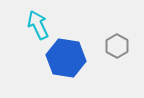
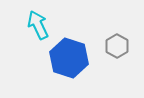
blue hexagon: moved 3 px right; rotated 9 degrees clockwise
